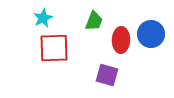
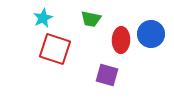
green trapezoid: moved 3 px left, 2 px up; rotated 80 degrees clockwise
red square: moved 1 px right, 1 px down; rotated 20 degrees clockwise
